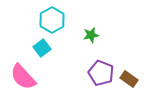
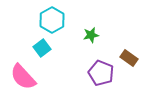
brown rectangle: moved 21 px up
